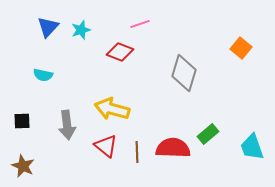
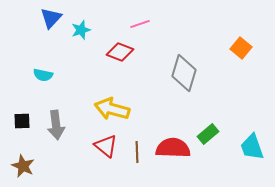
blue triangle: moved 3 px right, 9 px up
gray arrow: moved 11 px left
